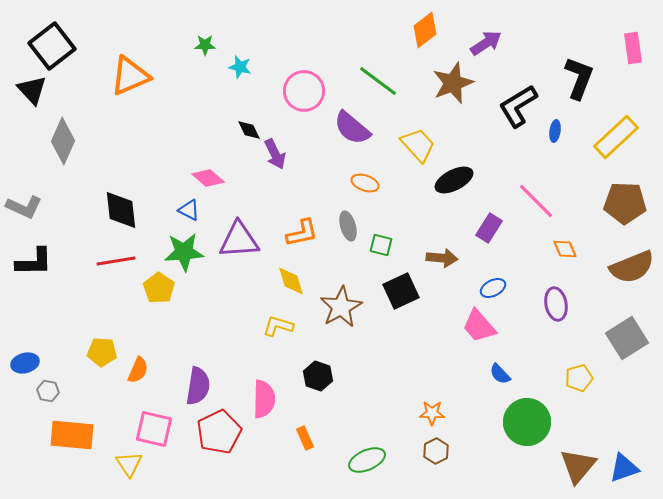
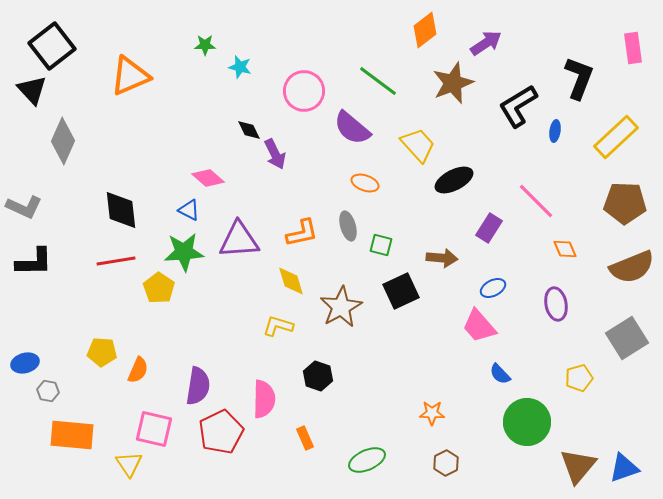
red pentagon at (219, 432): moved 2 px right
brown hexagon at (436, 451): moved 10 px right, 12 px down
